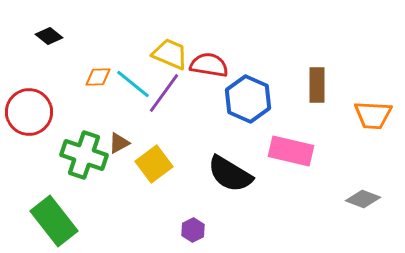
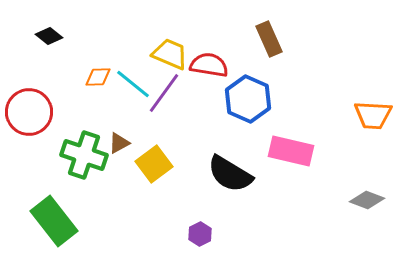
brown rectangle: moved 48 px left, 46 px up; rotated 24 degrees counterclockwise
gray diamond: moved 4 px right, 1 px down
purple hexagon: moved 7 px right, 4 px down
